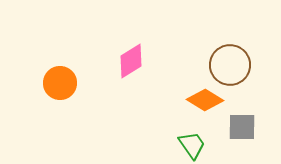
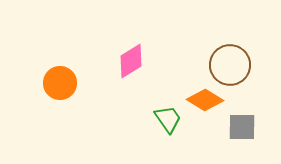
green trapezoid: moved 24 px left, 26 px up
